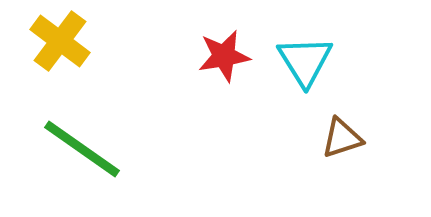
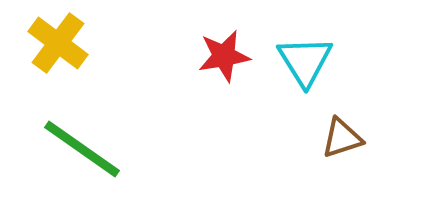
yellow cross: moved 2 px left, 2 px down
